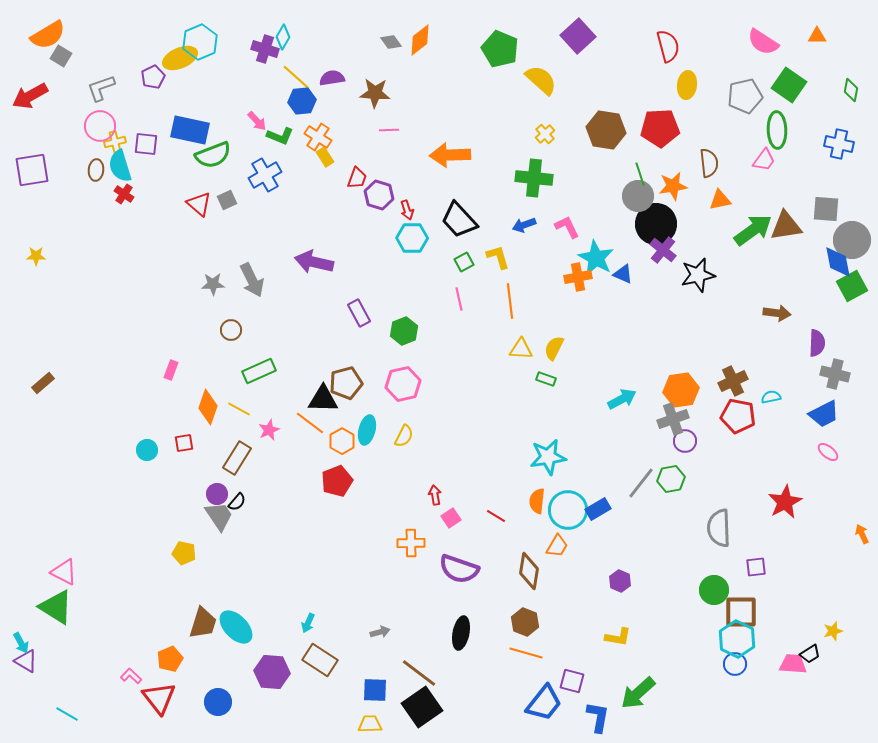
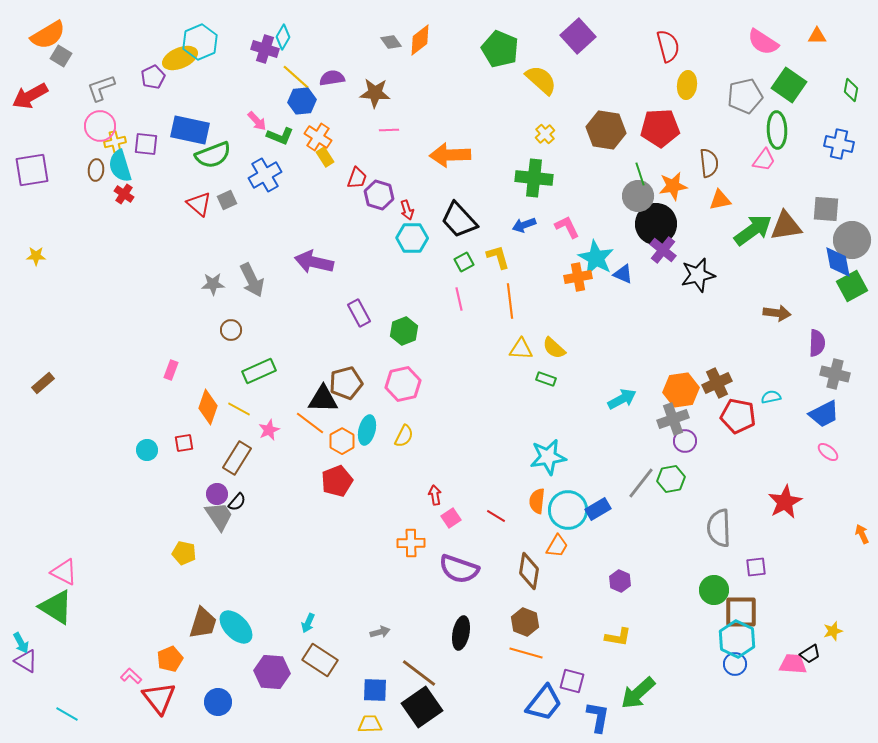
yellow semicircle at (554, 348): rotated 75 degrees counterclockwise
brown cross at (733, 381): moved 16 px left, 2 px down
